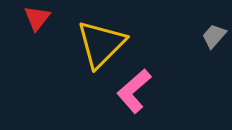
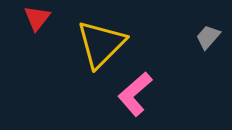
gray trapezoid: moved 6 px left, 1 px down
pink L-shape: moved 1 px right, 3 px down
